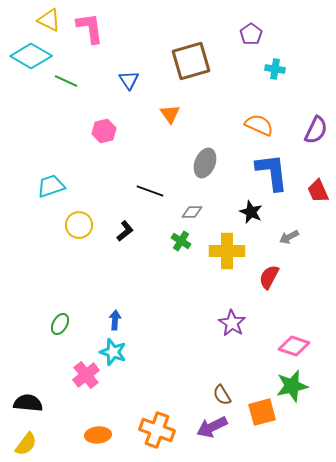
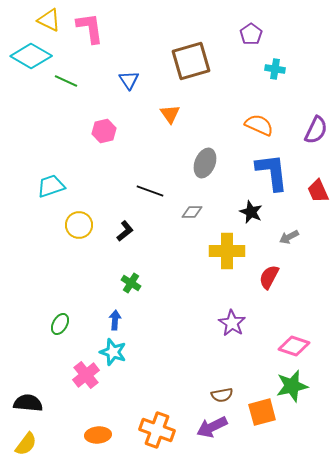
green cross: moved 50 px left, 42 px down
brown semicircle: rotated 70 degrees counterclockwise
